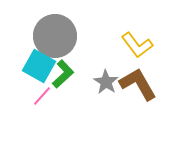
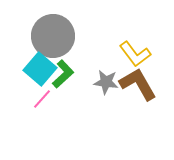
gray circle: moved 2 px left
yellow L-shape: moved 2 px left, 9 px down
cyan square: moved 1 px right, 3 px down; rotated 12 degrees clockwise
gray star: rotated 25 degrees counterclockwise
pink line: moved 3 px down
